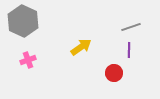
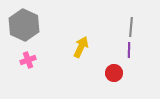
gray hexagon: moved 1 px right, 4 px down
gray line: rotated 66 degrees counterclockwise
yellow arrow: rotated 30 degrees counterclockwise
